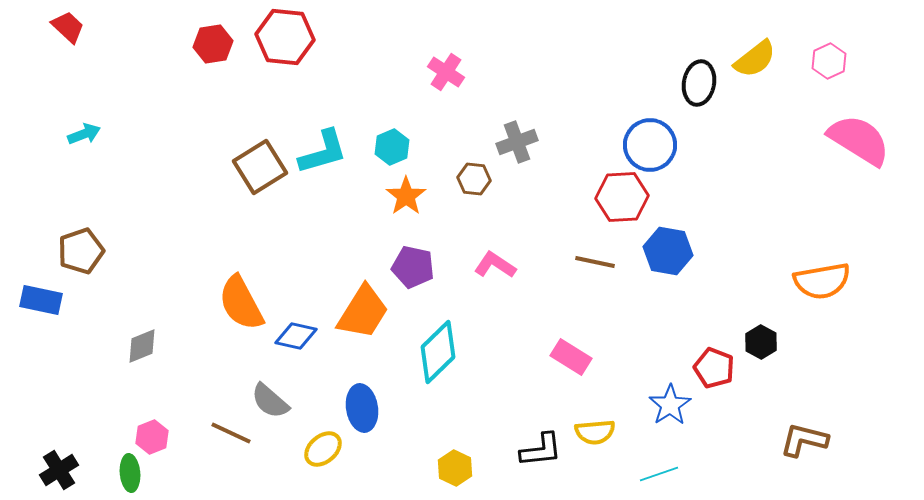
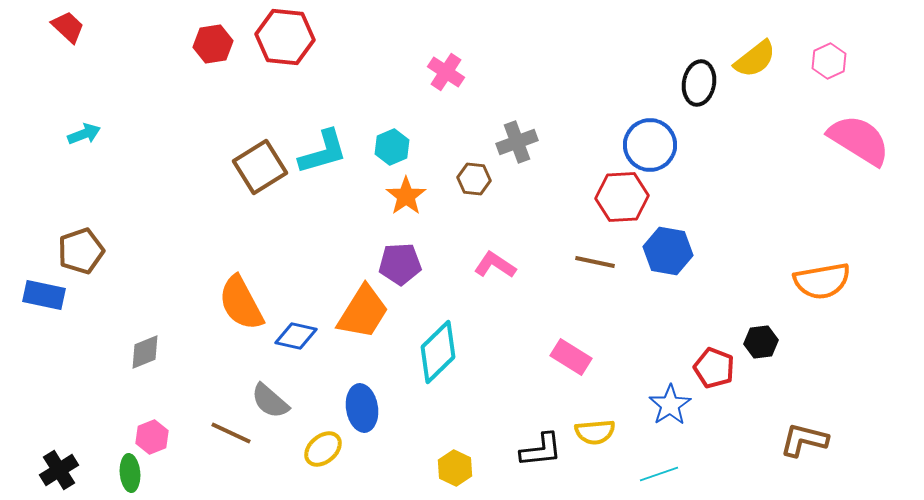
purple pentagon at (413, 267): moved 13 px left, 3 px up; rotated 15 degrees counterclockwise
blue rectangle at (41, 300): moved 3 px right, 5 px up
black hexagon at (761, 342): rotated 24 degrees clockwise
gray diamond at (142, 346): moved 3 px right, 6 px down
